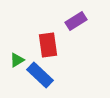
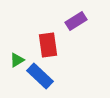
blue rectangle: moved 1 px down
